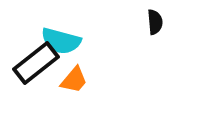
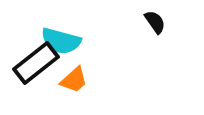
black semicircle: rotated 30 degrees counterclockwise
orange trapezoid: rotated 8 degrees clockwise
